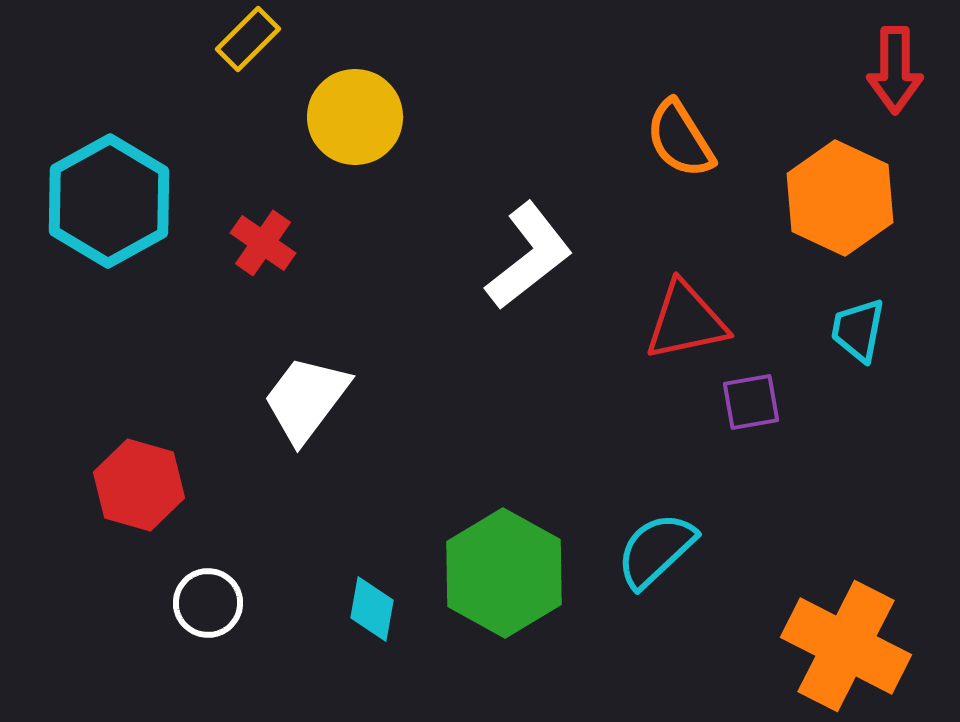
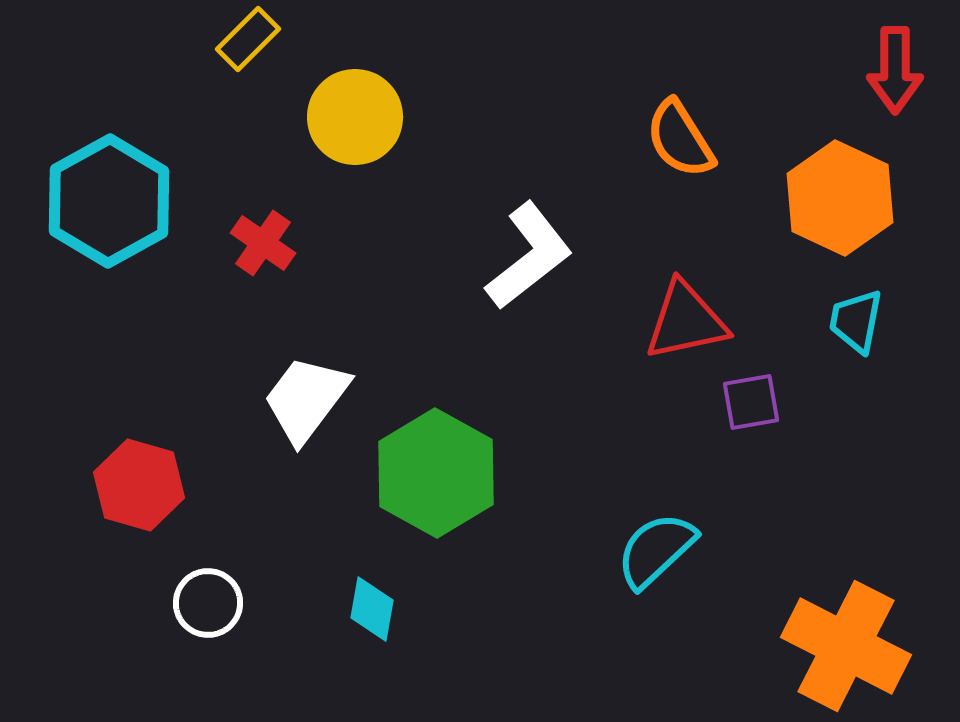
cyan trapezoid: moved 2 px left, 9 px up
green hexagon: moved 68 px left, 100 px up
